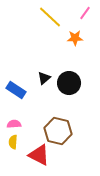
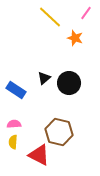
pink line: moved 1 px right
orange star: rotated 21 degrees clockwise
brown hexagon: moved 1 px right, 1 px down
